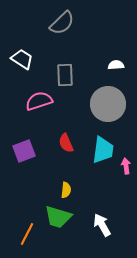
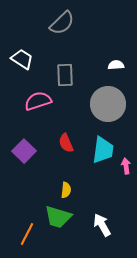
pink semicircle: moved 1 px left
purple square: rotated 25 degrees counterclockwise
